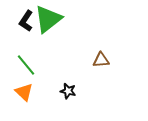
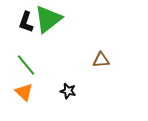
black L-shape: moved 1 px down; rotated 15 degrees counterclockwise
